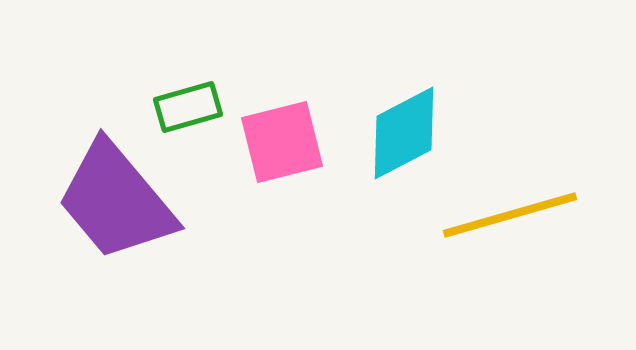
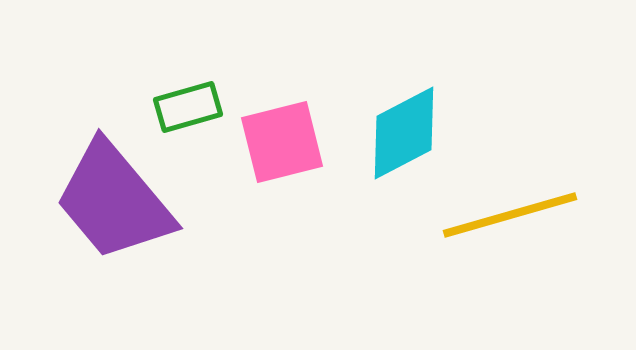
purple trapezoid: moved 2 px left
